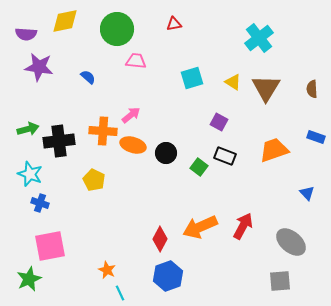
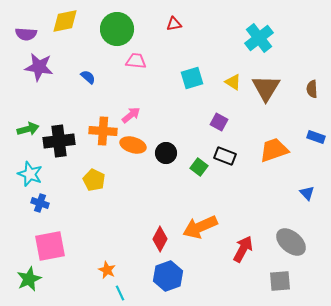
red arrow: moved 23 px down
